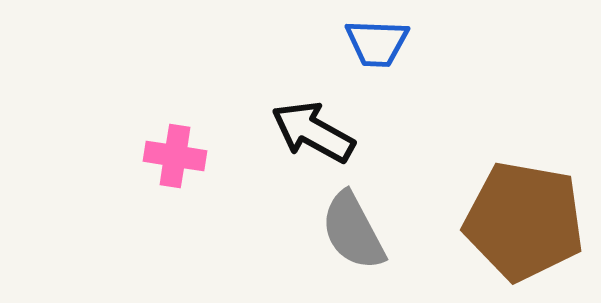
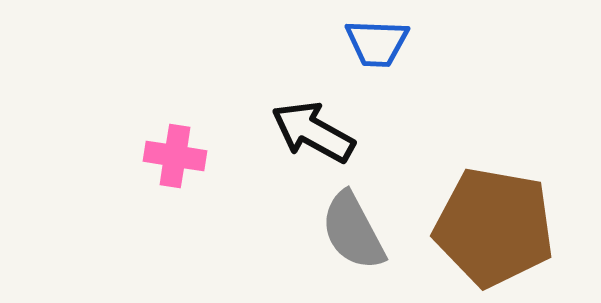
brown pentagon: moved 30 px left, 6 px down
